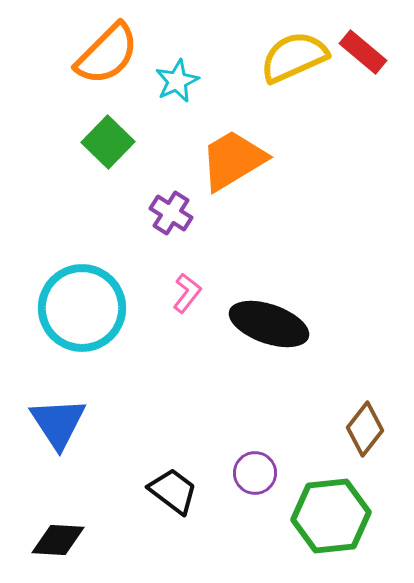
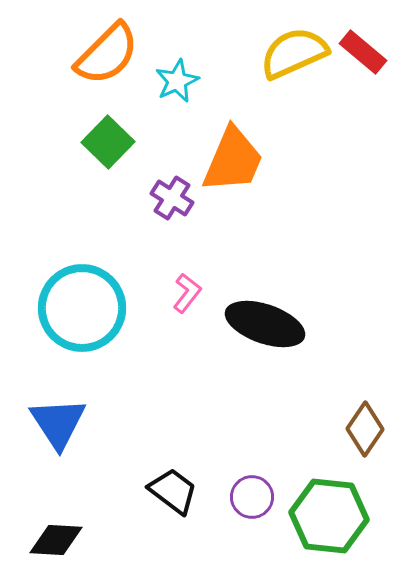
yellow semicircle: moved 4 px up
orange trapezoid: rotated 144 degrees clockwise
purple cross: moved 1 px right, 15 px up
black ellipse: moved 4 px left
brown diamond: rotated 4 degrees counterclockwise
purple circle: moved 3 px left, 24 px down
green hexagon: moved 2 px left; rotated 12 degrees clockwise
black diamond: moved 2 px left
